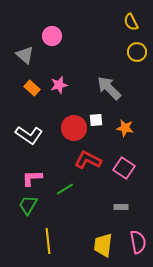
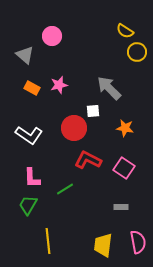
yellow semicircle: moved 6 px left, 9 px down; rotated 30 degrees counterclockwise
orange rectangle: rotated 14 degrees counterclockwise
white square: moved 3 px left, 9 px up
pink L-shape: rotated 90 degrees counterclockwise
